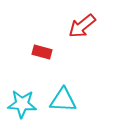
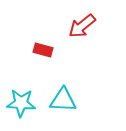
red rectangle: moved 1 px right, 2 px up
cyan star: moved 1 px left, 1 px up
